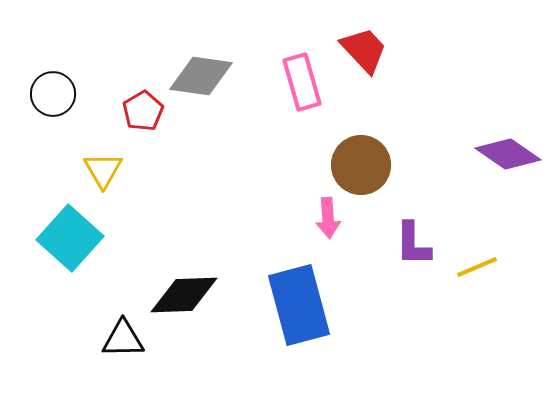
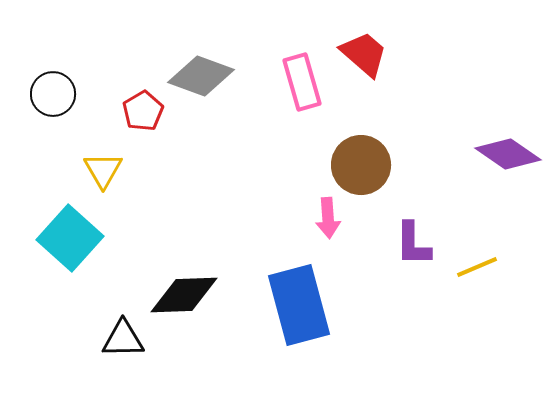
red trapezoid: moved 4 px down; rotated 6 degrees counterclockwise
gray diamond: rotated 12 degrees clockwise
